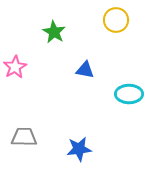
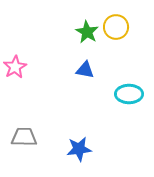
yellow circle: moved 7 px down
green star: moved 33 px right
